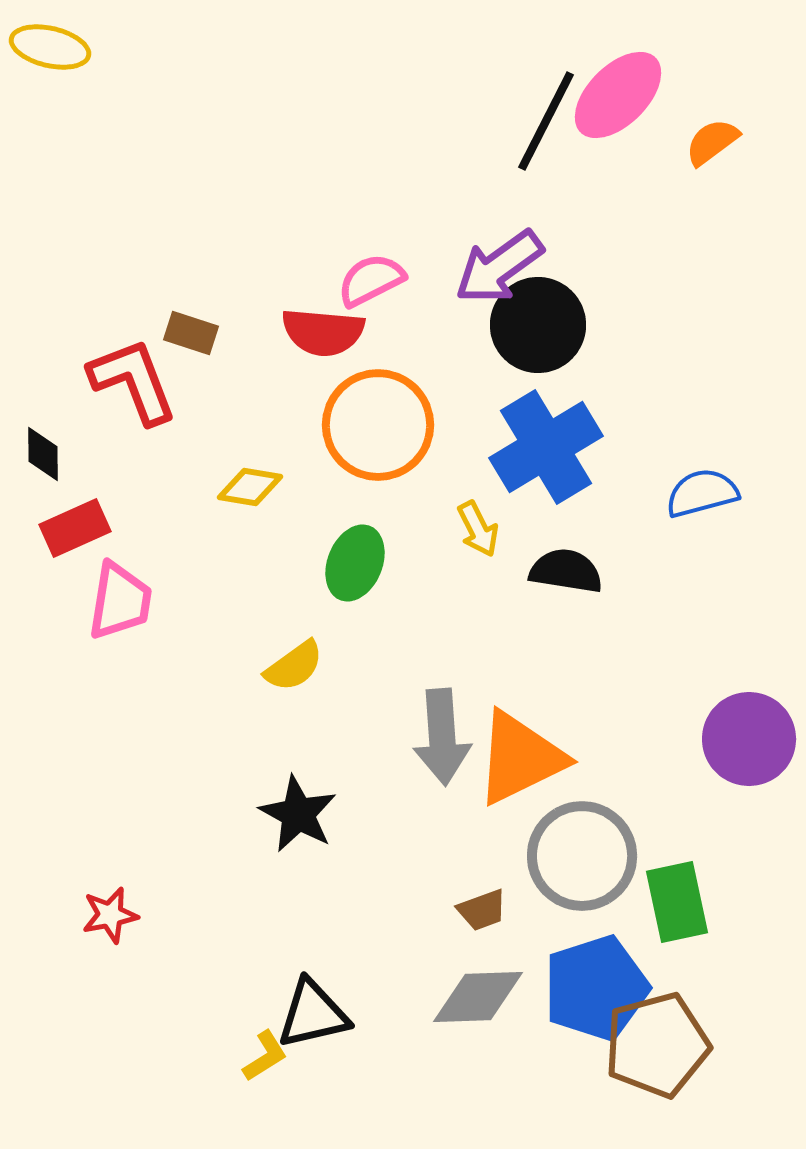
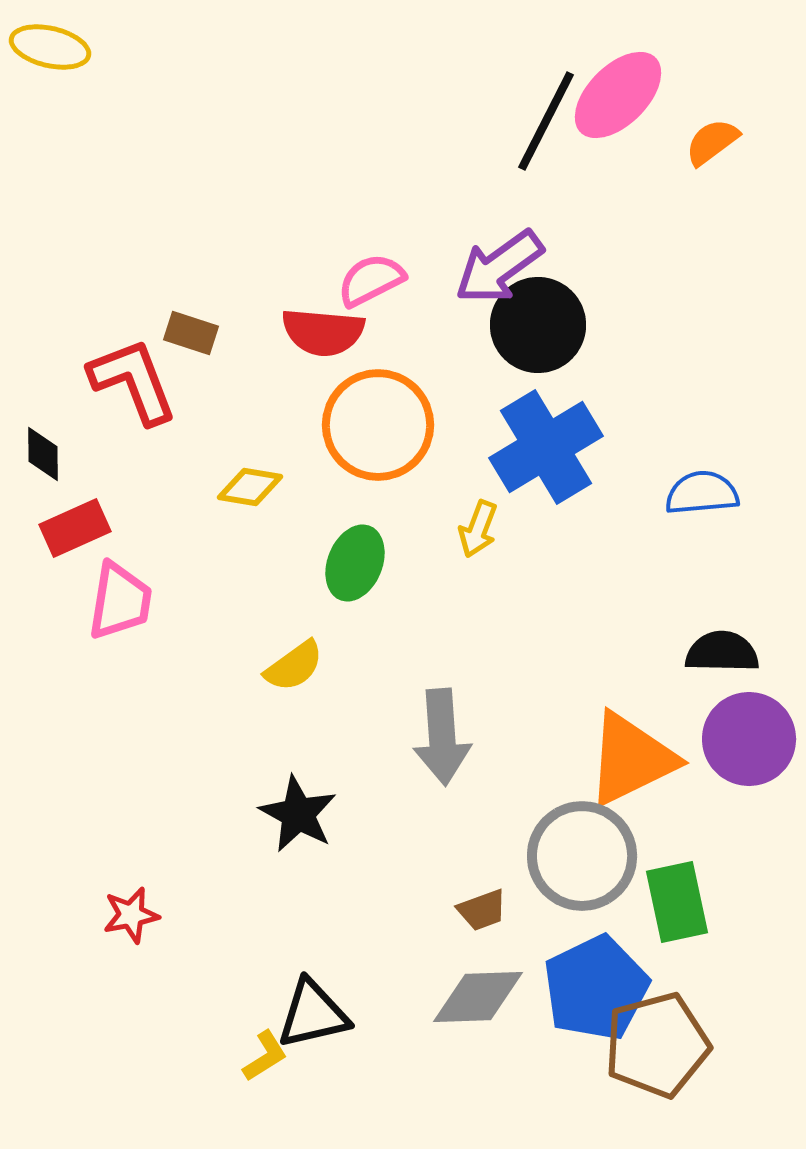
blue semicircle: rotated 10 degrees clockwise
yellow arrow: rotated 48 degrees clockwise
black semicircle: moved 156 px right, 81 px down; rotated 8 degrees counterclockwise
orange triangle: moved 111 px right, 1 px down
red star: moved 21 px right
blue pentagon: rotated 8 degrees counterclockwise
